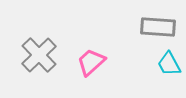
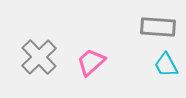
gray cross: moved 2 px down
cyan trapezoid: moved 3 px left, 1 px down
